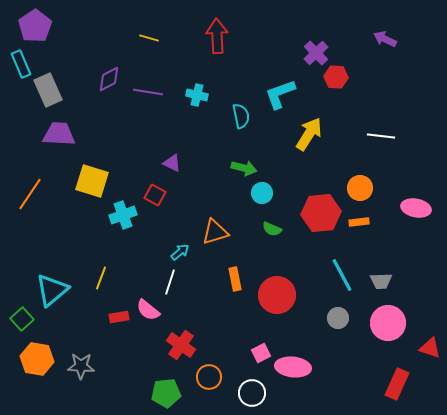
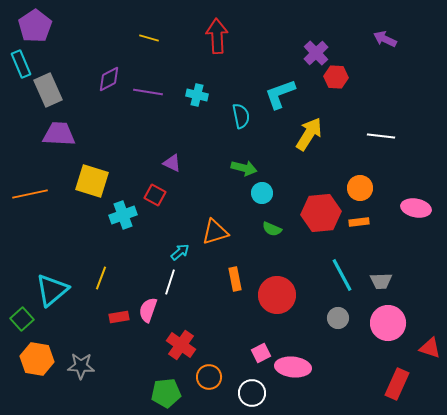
orange line at (30, 194): rotated 44 degrees clockwise
pink semicircle at (148, 310): rotated 70 degrees clockwise
